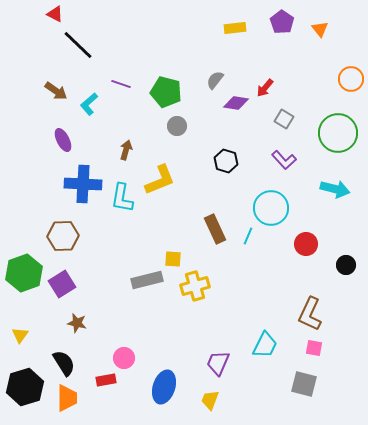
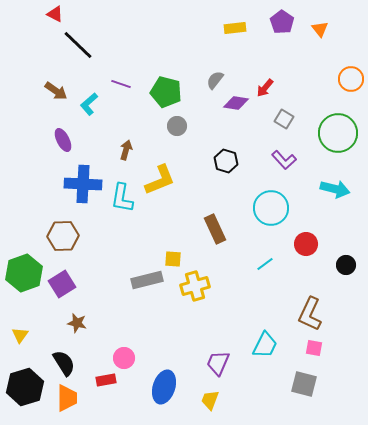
cyan line at (248, 236): moved 17 px right, 28 px down; rotated 30 degrees clockwise
